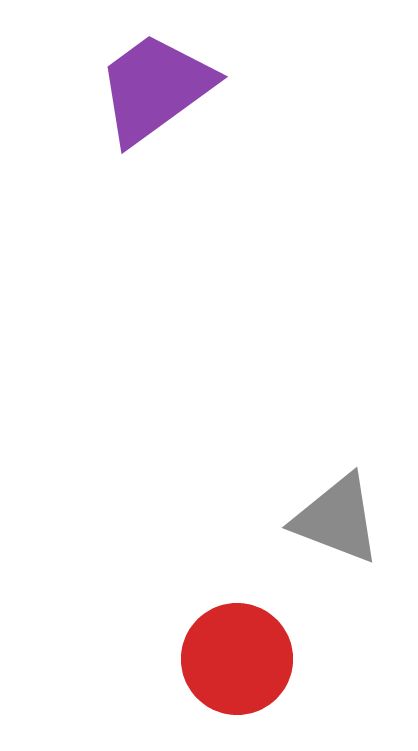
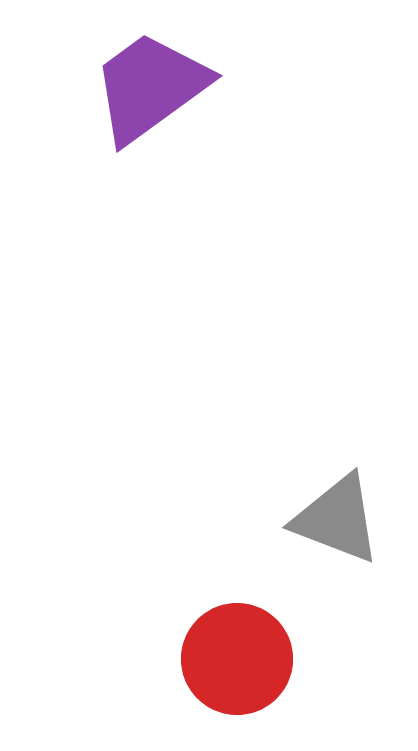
purple trapezoid: moved 5 px left, 1 px up
